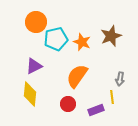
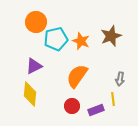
orange star: moved 1 px left, 1 px up
yellow line: moved 1 px right, 2 px down
red circle: moved 4 px right, 2 px down
